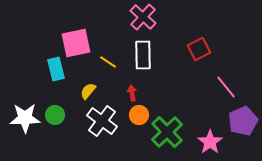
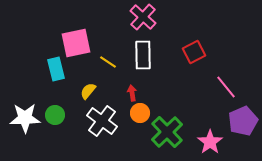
red square: moved 5 px left, 3 px down
orange circle: moved 1 px right, 2 px up
